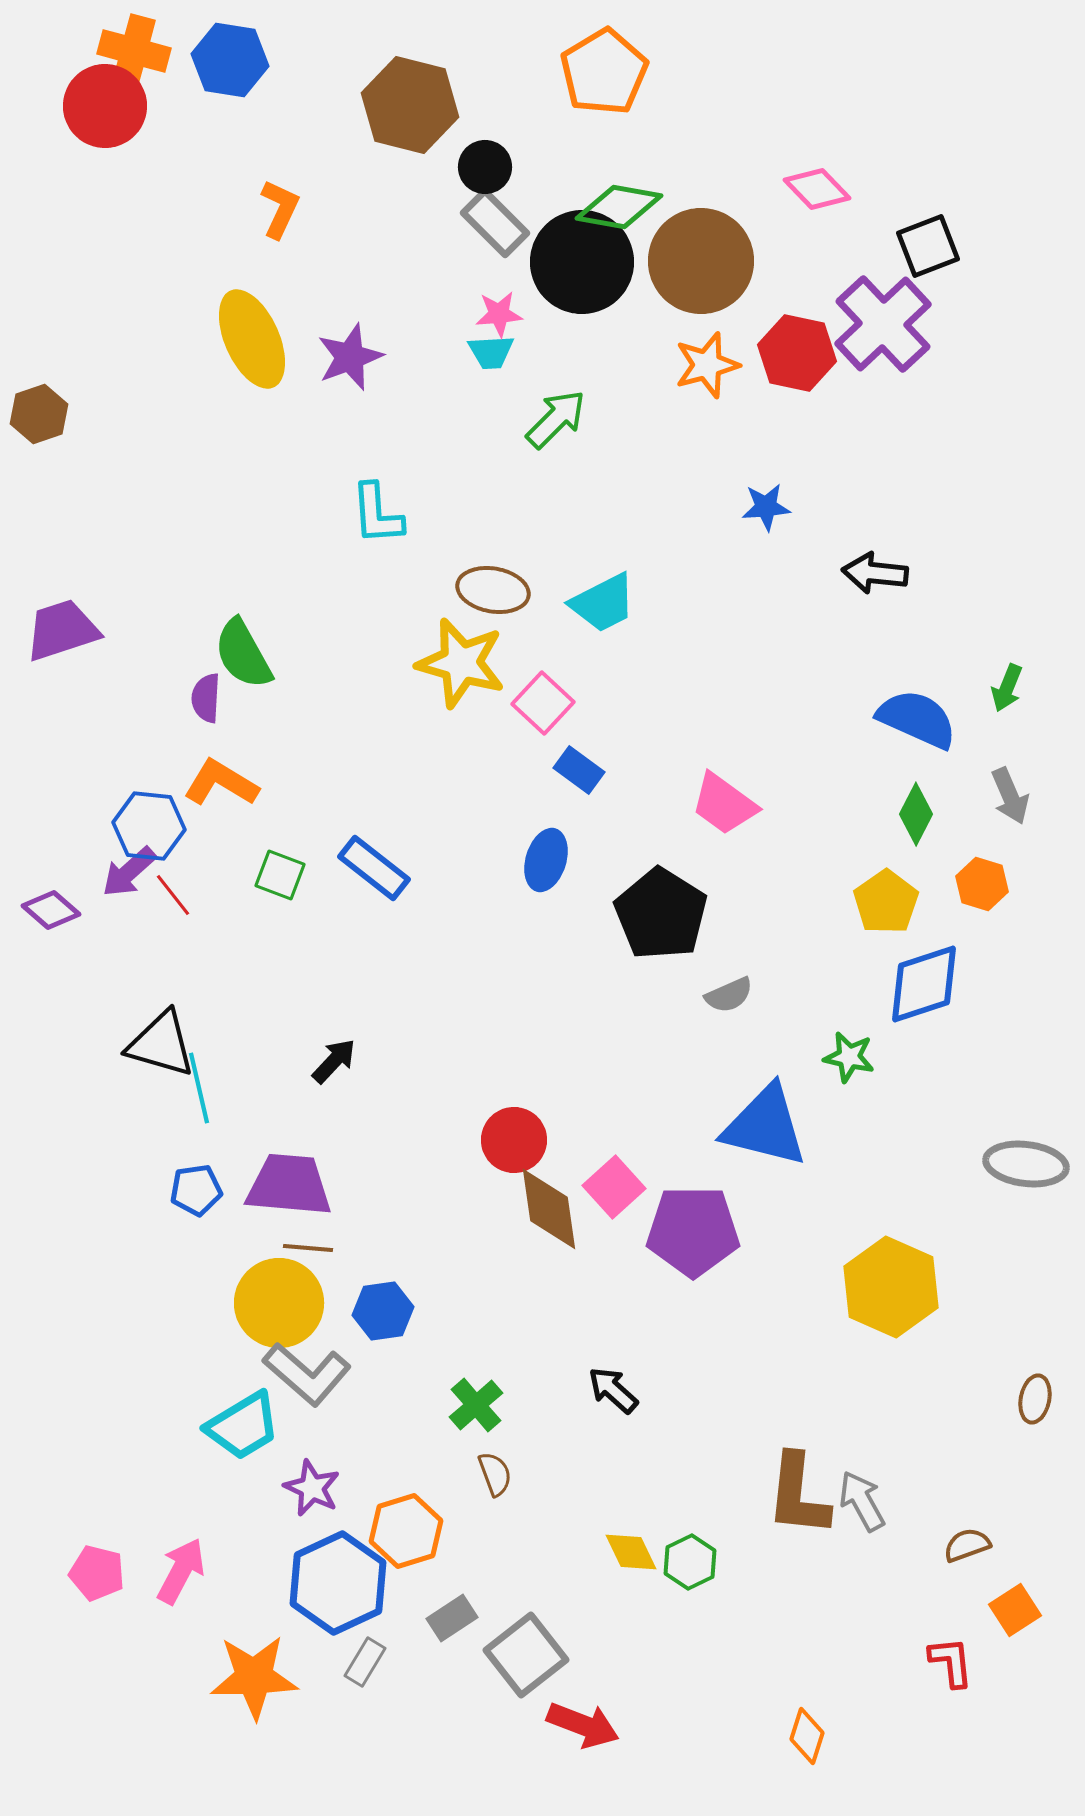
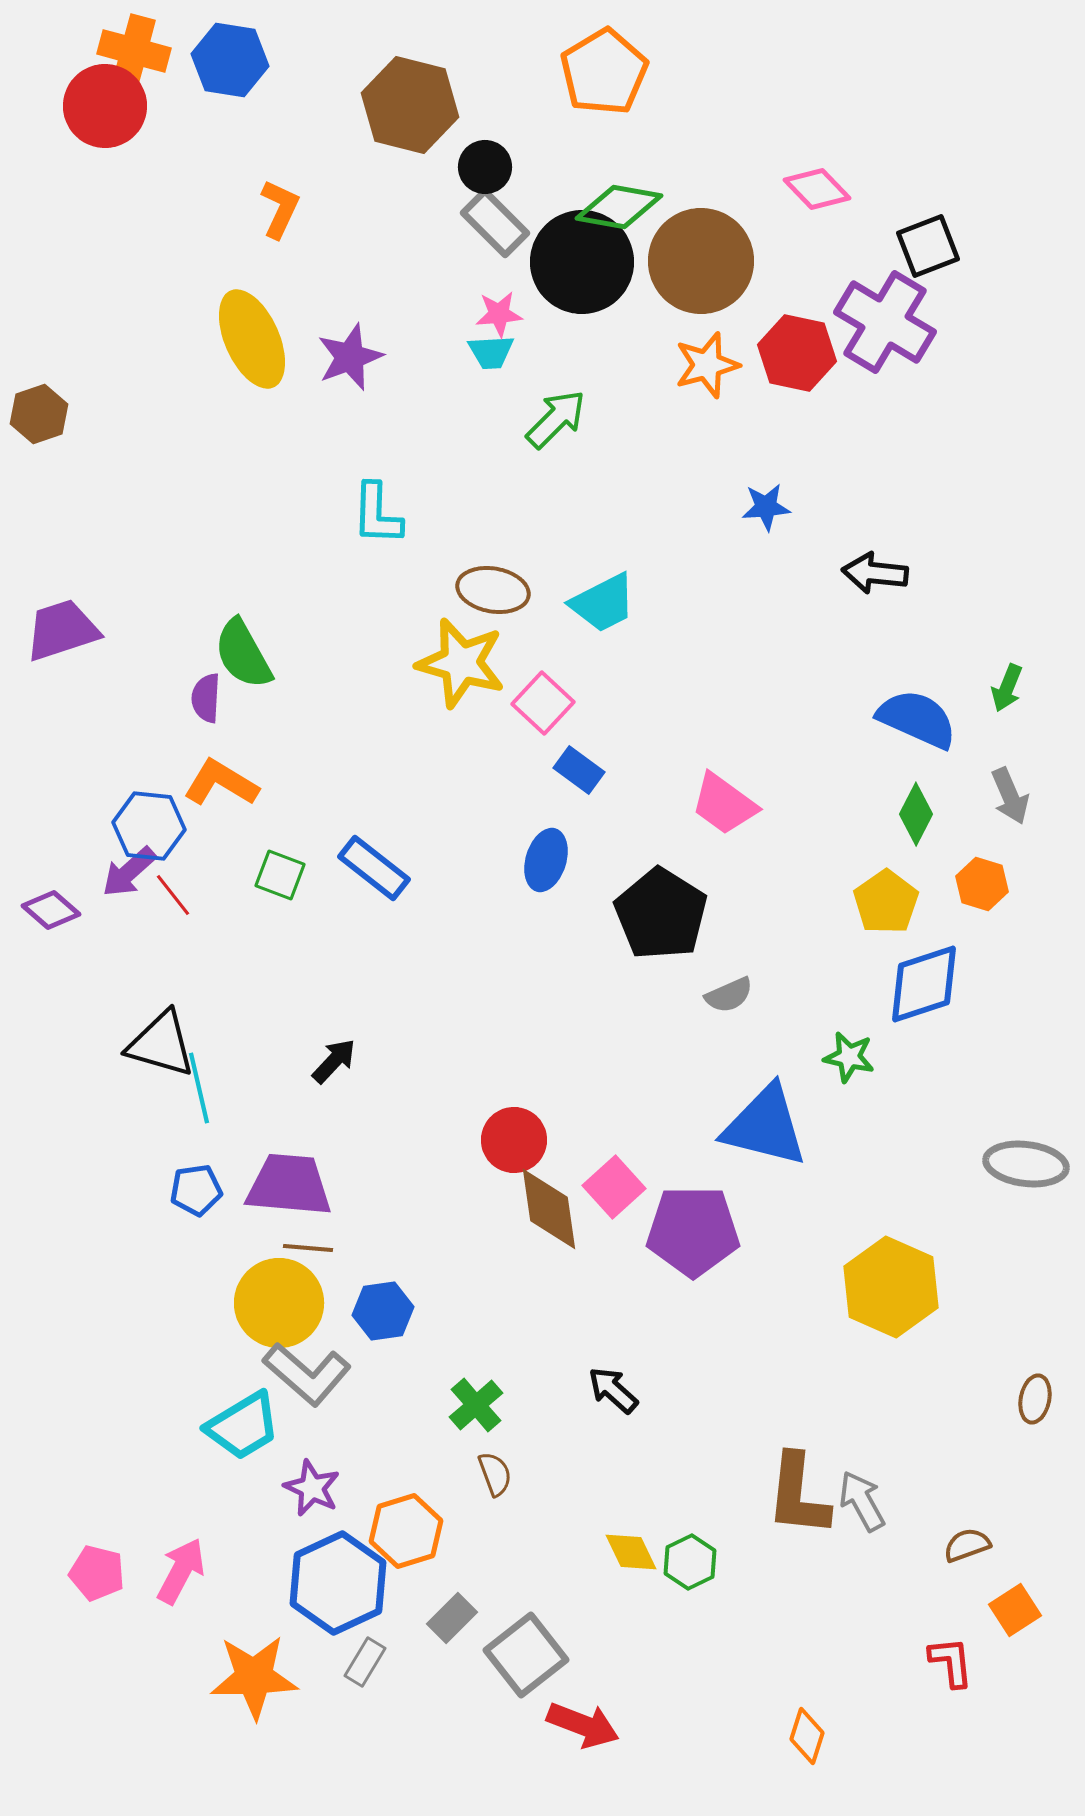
purple cross at (883, 324): moved 2 px right, 2 px up; rotated 16 degrees counterclockwise
cyan L-shape at (377, 514): rotated 6 degrees clockwise
gray rectangle at (452, 1618): rotated 12 degrees counterclockwise
